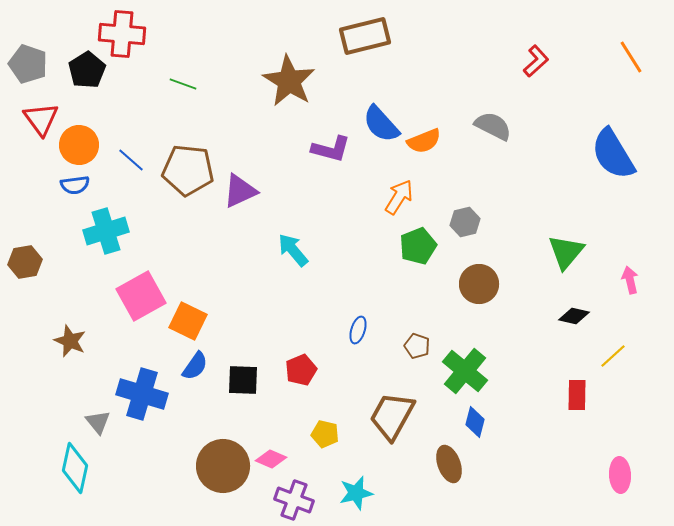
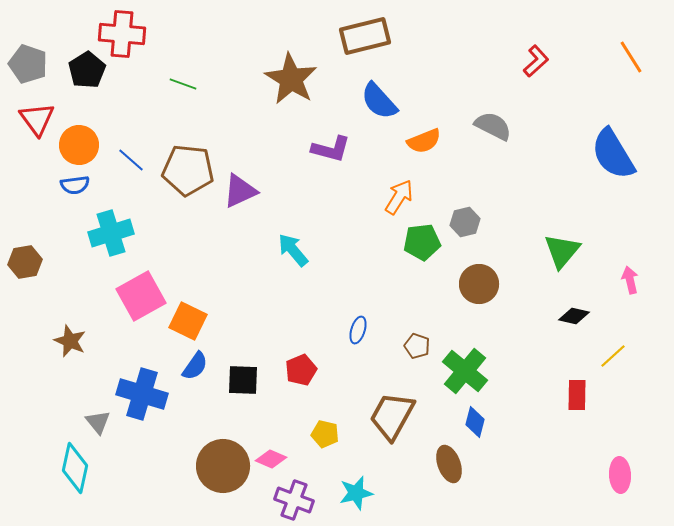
brown star at (289, 81): moved 2 px right, 2 px up
red triangle at (41, 119): moved 4 px left
blue semicircle at (381, 124): moved 2 px left, 23 px up
cyan cross at (106, 231): moved 5 px right, 2 px down
green pentagon at (418, 246): moved 4 px right, 4 px up; rotated 15 degrees clockwise
green triangle at (566, 252): moved 4 px left, 1 px up
